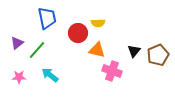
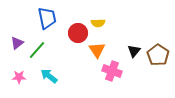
orange triangle: rotated 42 degrees clockwise
brown pentagon: rotated 15 degrees counterclockwise
cyan arrow: moved 1 px left, 1 px down
